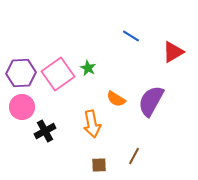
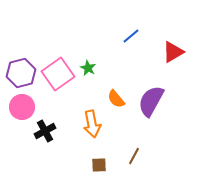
blue line: rotated 72 degrees counterclockwise
purple hexagon: rotated 12 degrees counterclockwise
orange semicircle: rotated 18 degrees clockwise
